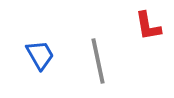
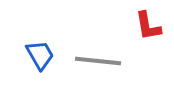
gray line: rotated 72 degrees counterclockwise
